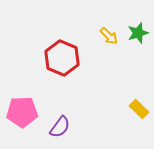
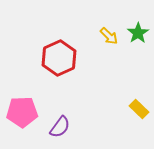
green star: rotated 15 degrees counterclockwise
red hexagon: moved 3 px left; rotated 12 degrees clockwise
